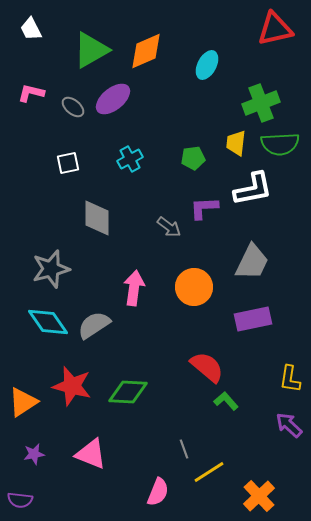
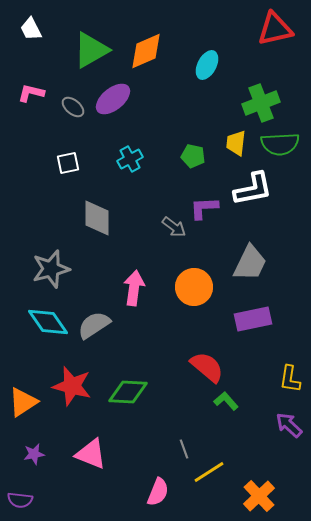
green pentagon: moved 2 px up; rotated 20 degrees clockwise
gray arrow: moved 5 px right
gray trapezoid: moved 2 px left, 1 px down
